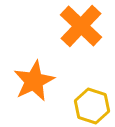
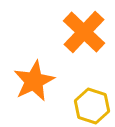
orange cross: moved 3 px right, 6 px down
